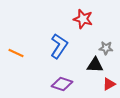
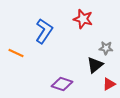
blue L-shape: moved 15 px left, 15 px up
black triangle: rotated 42 degrees counterclockwise
